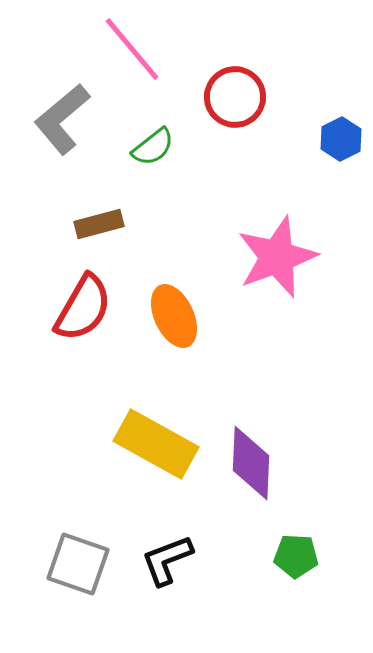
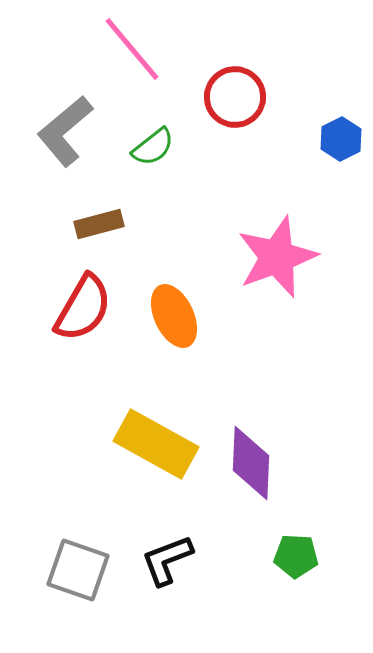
gray L-shape: moved 3 px right, 12 px down
gray square: moved 6 px down
